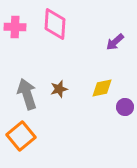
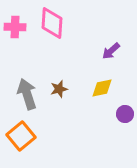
pink diamond: moved 3 px left, 1 px up
purple arrow: moved 4 px left, 9 px down
purple circle: moved 7 px down
